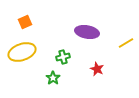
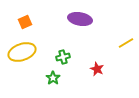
purple ellipse: moved 7 px left, 13 px up
